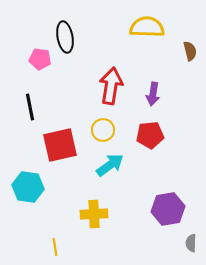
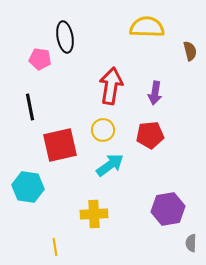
purple arrow: moved 2 px right, 1 px up
